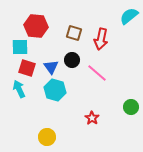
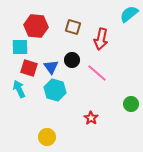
cyan semicircle: moved 2 px up
brown square: moved 1 px left, 6 px up
red square: moved 2 px right
green circle: moved 3 px up
red star: moved 1 px left
